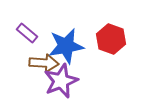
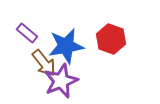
brown arrow: rotated 48 degrees clockwise
